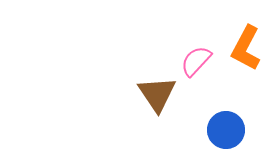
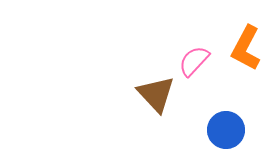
pink semicircle: moved 2 px left
brown triangle: moved 1 px left; rotated 9 degrees counterclockwise
